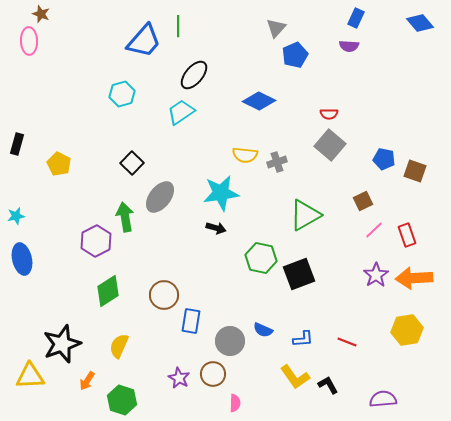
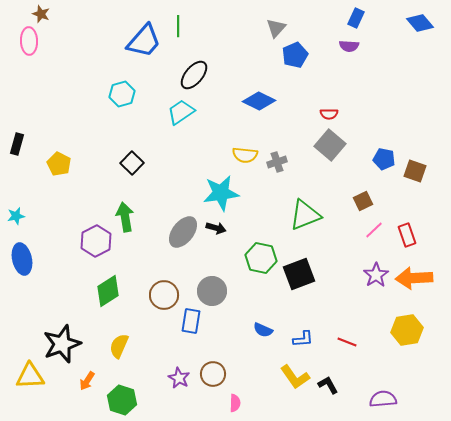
gray ellipse at (160, 197): moved 23 px right, 35 px down
green triangle at (305, 215): rotated 8 degrees clockwise
gray circle at (230, 341): moved 18 px left, 50 px up
